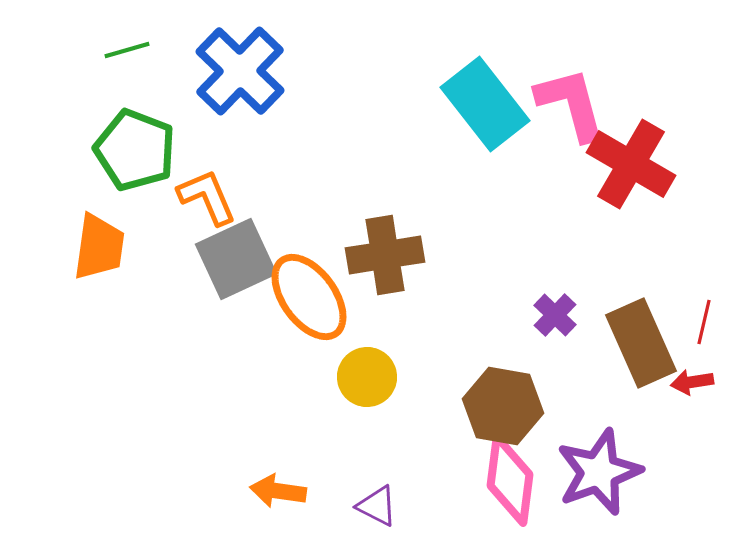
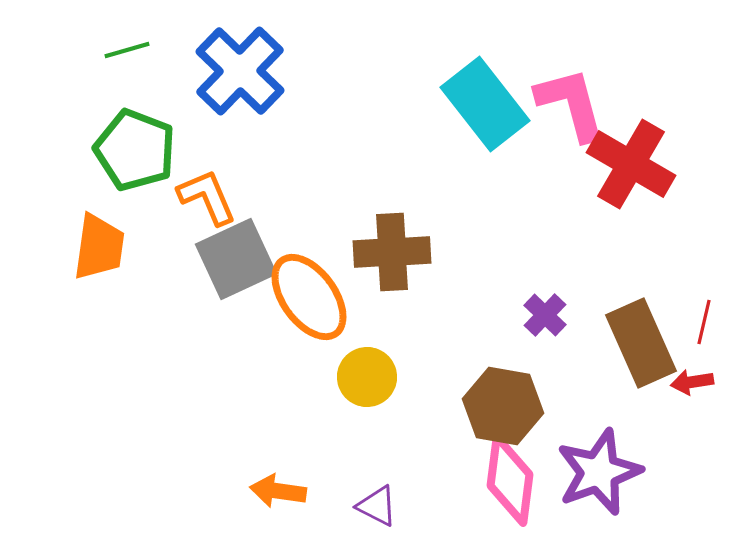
brown cross: moved 7 px right, 3 px up; rotated 6 degrees clockwise
purple cross: moved 10 px left
